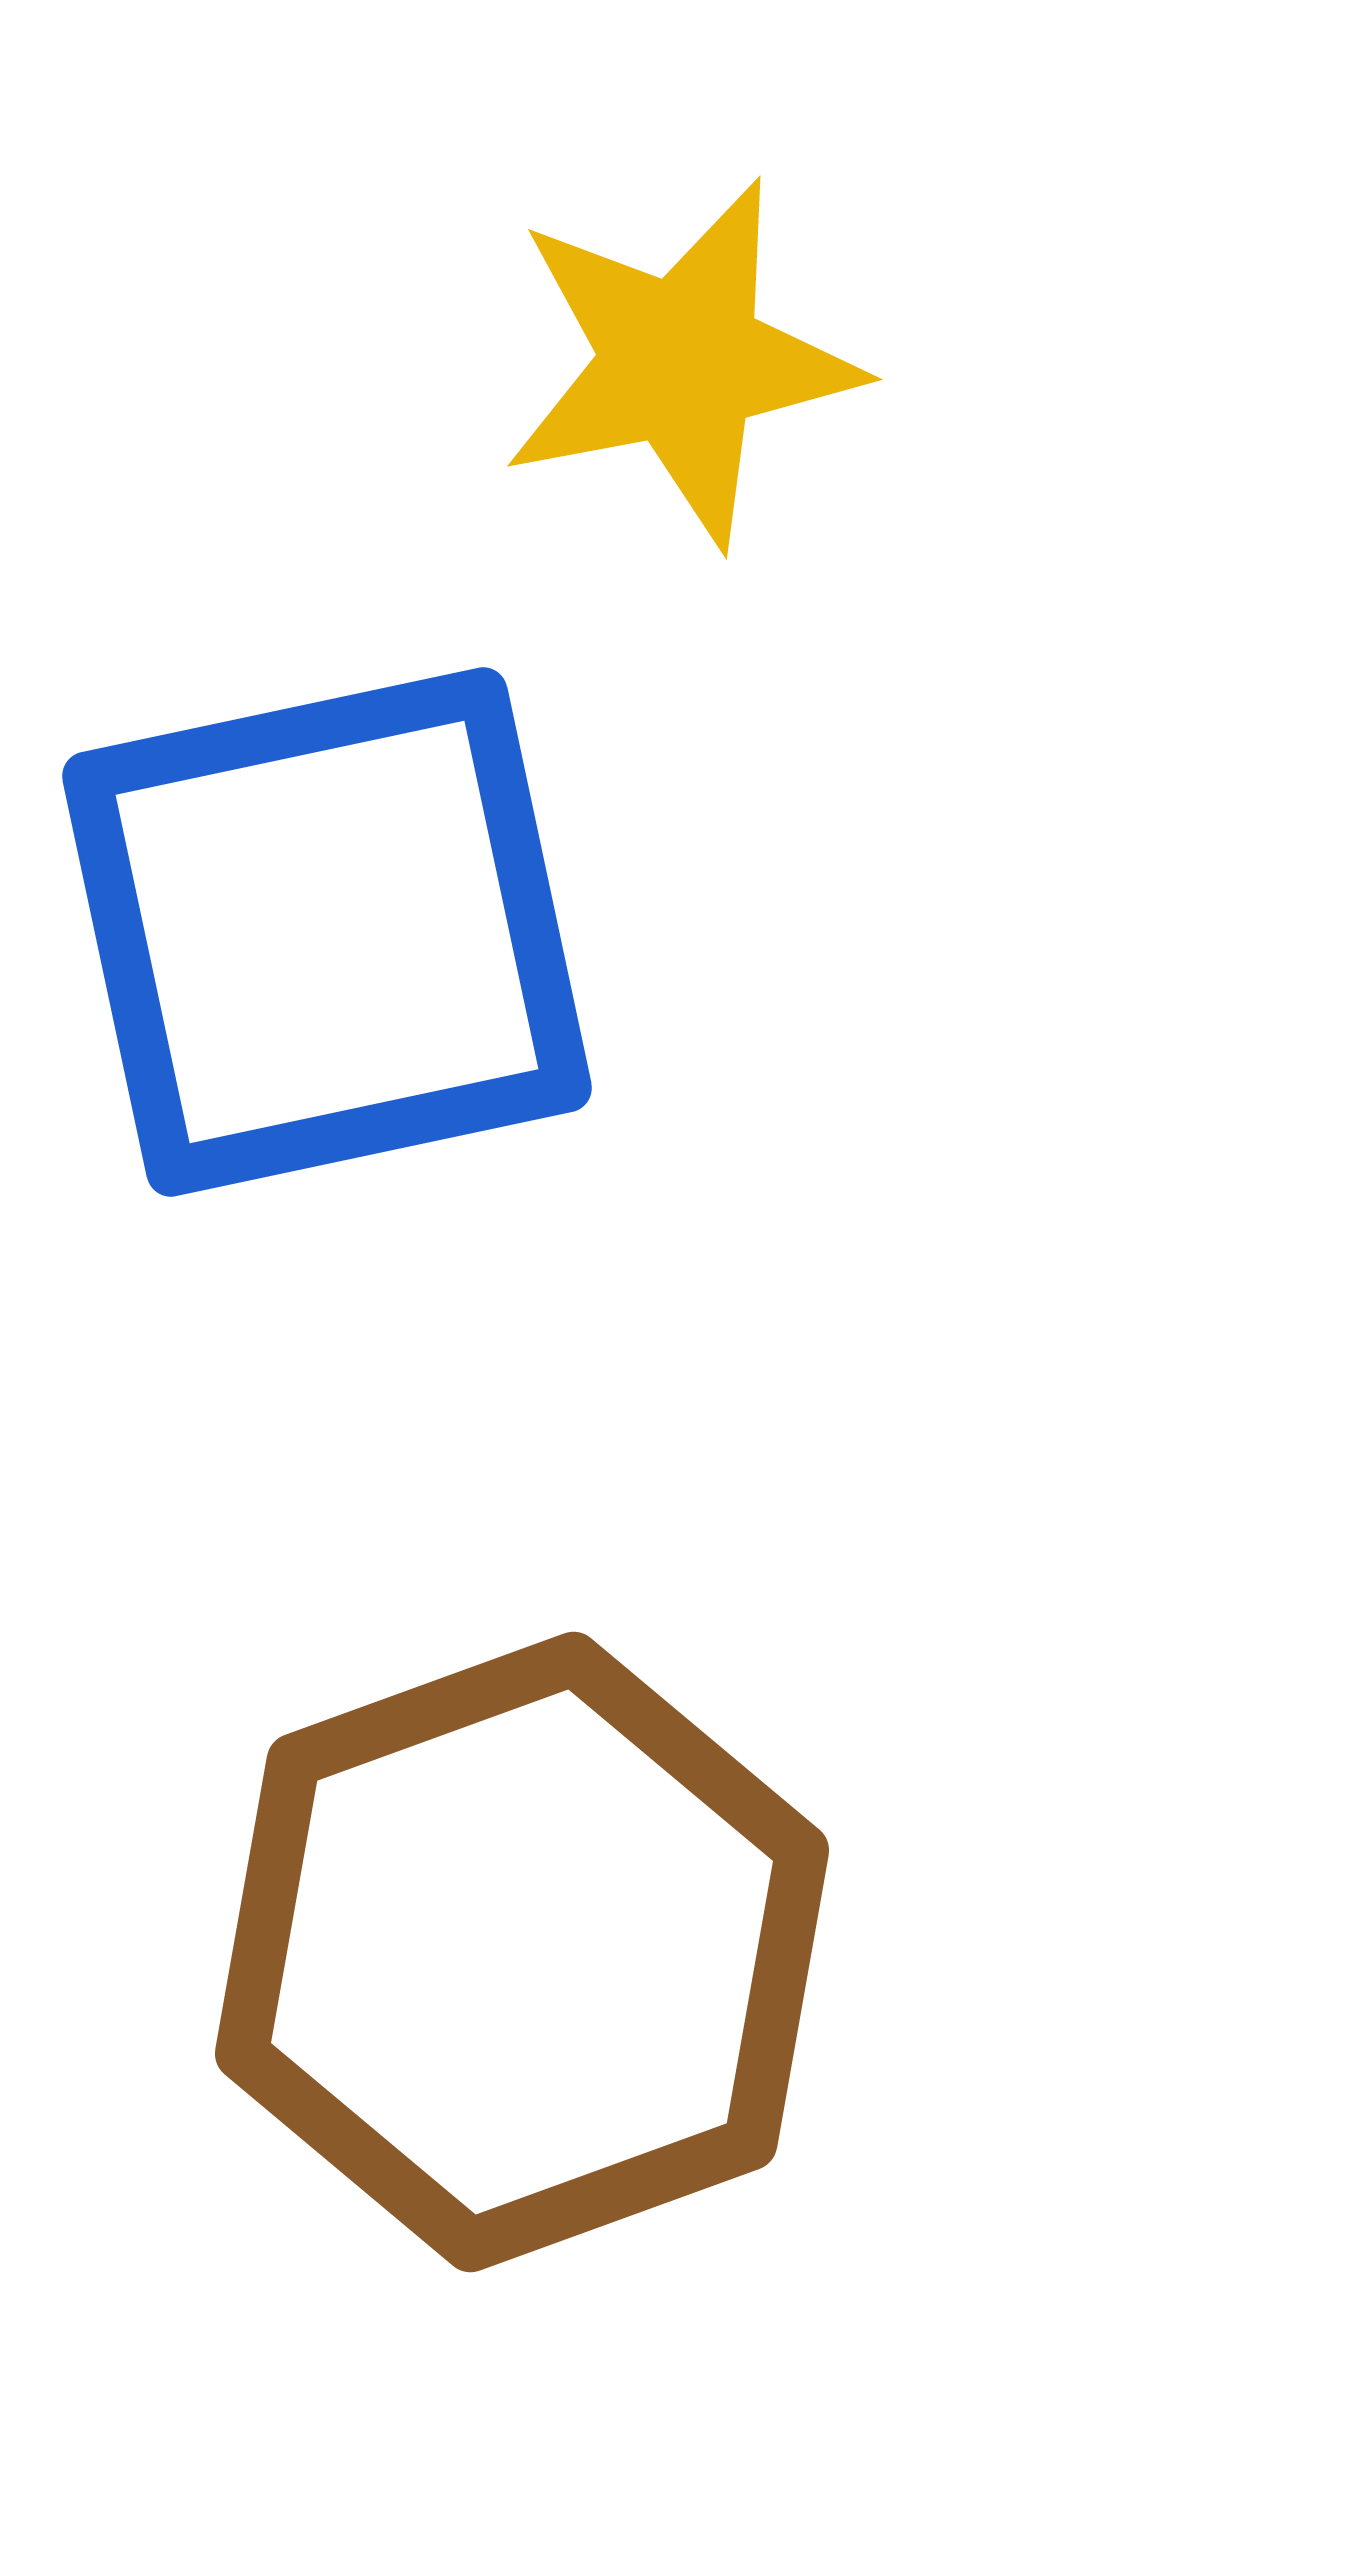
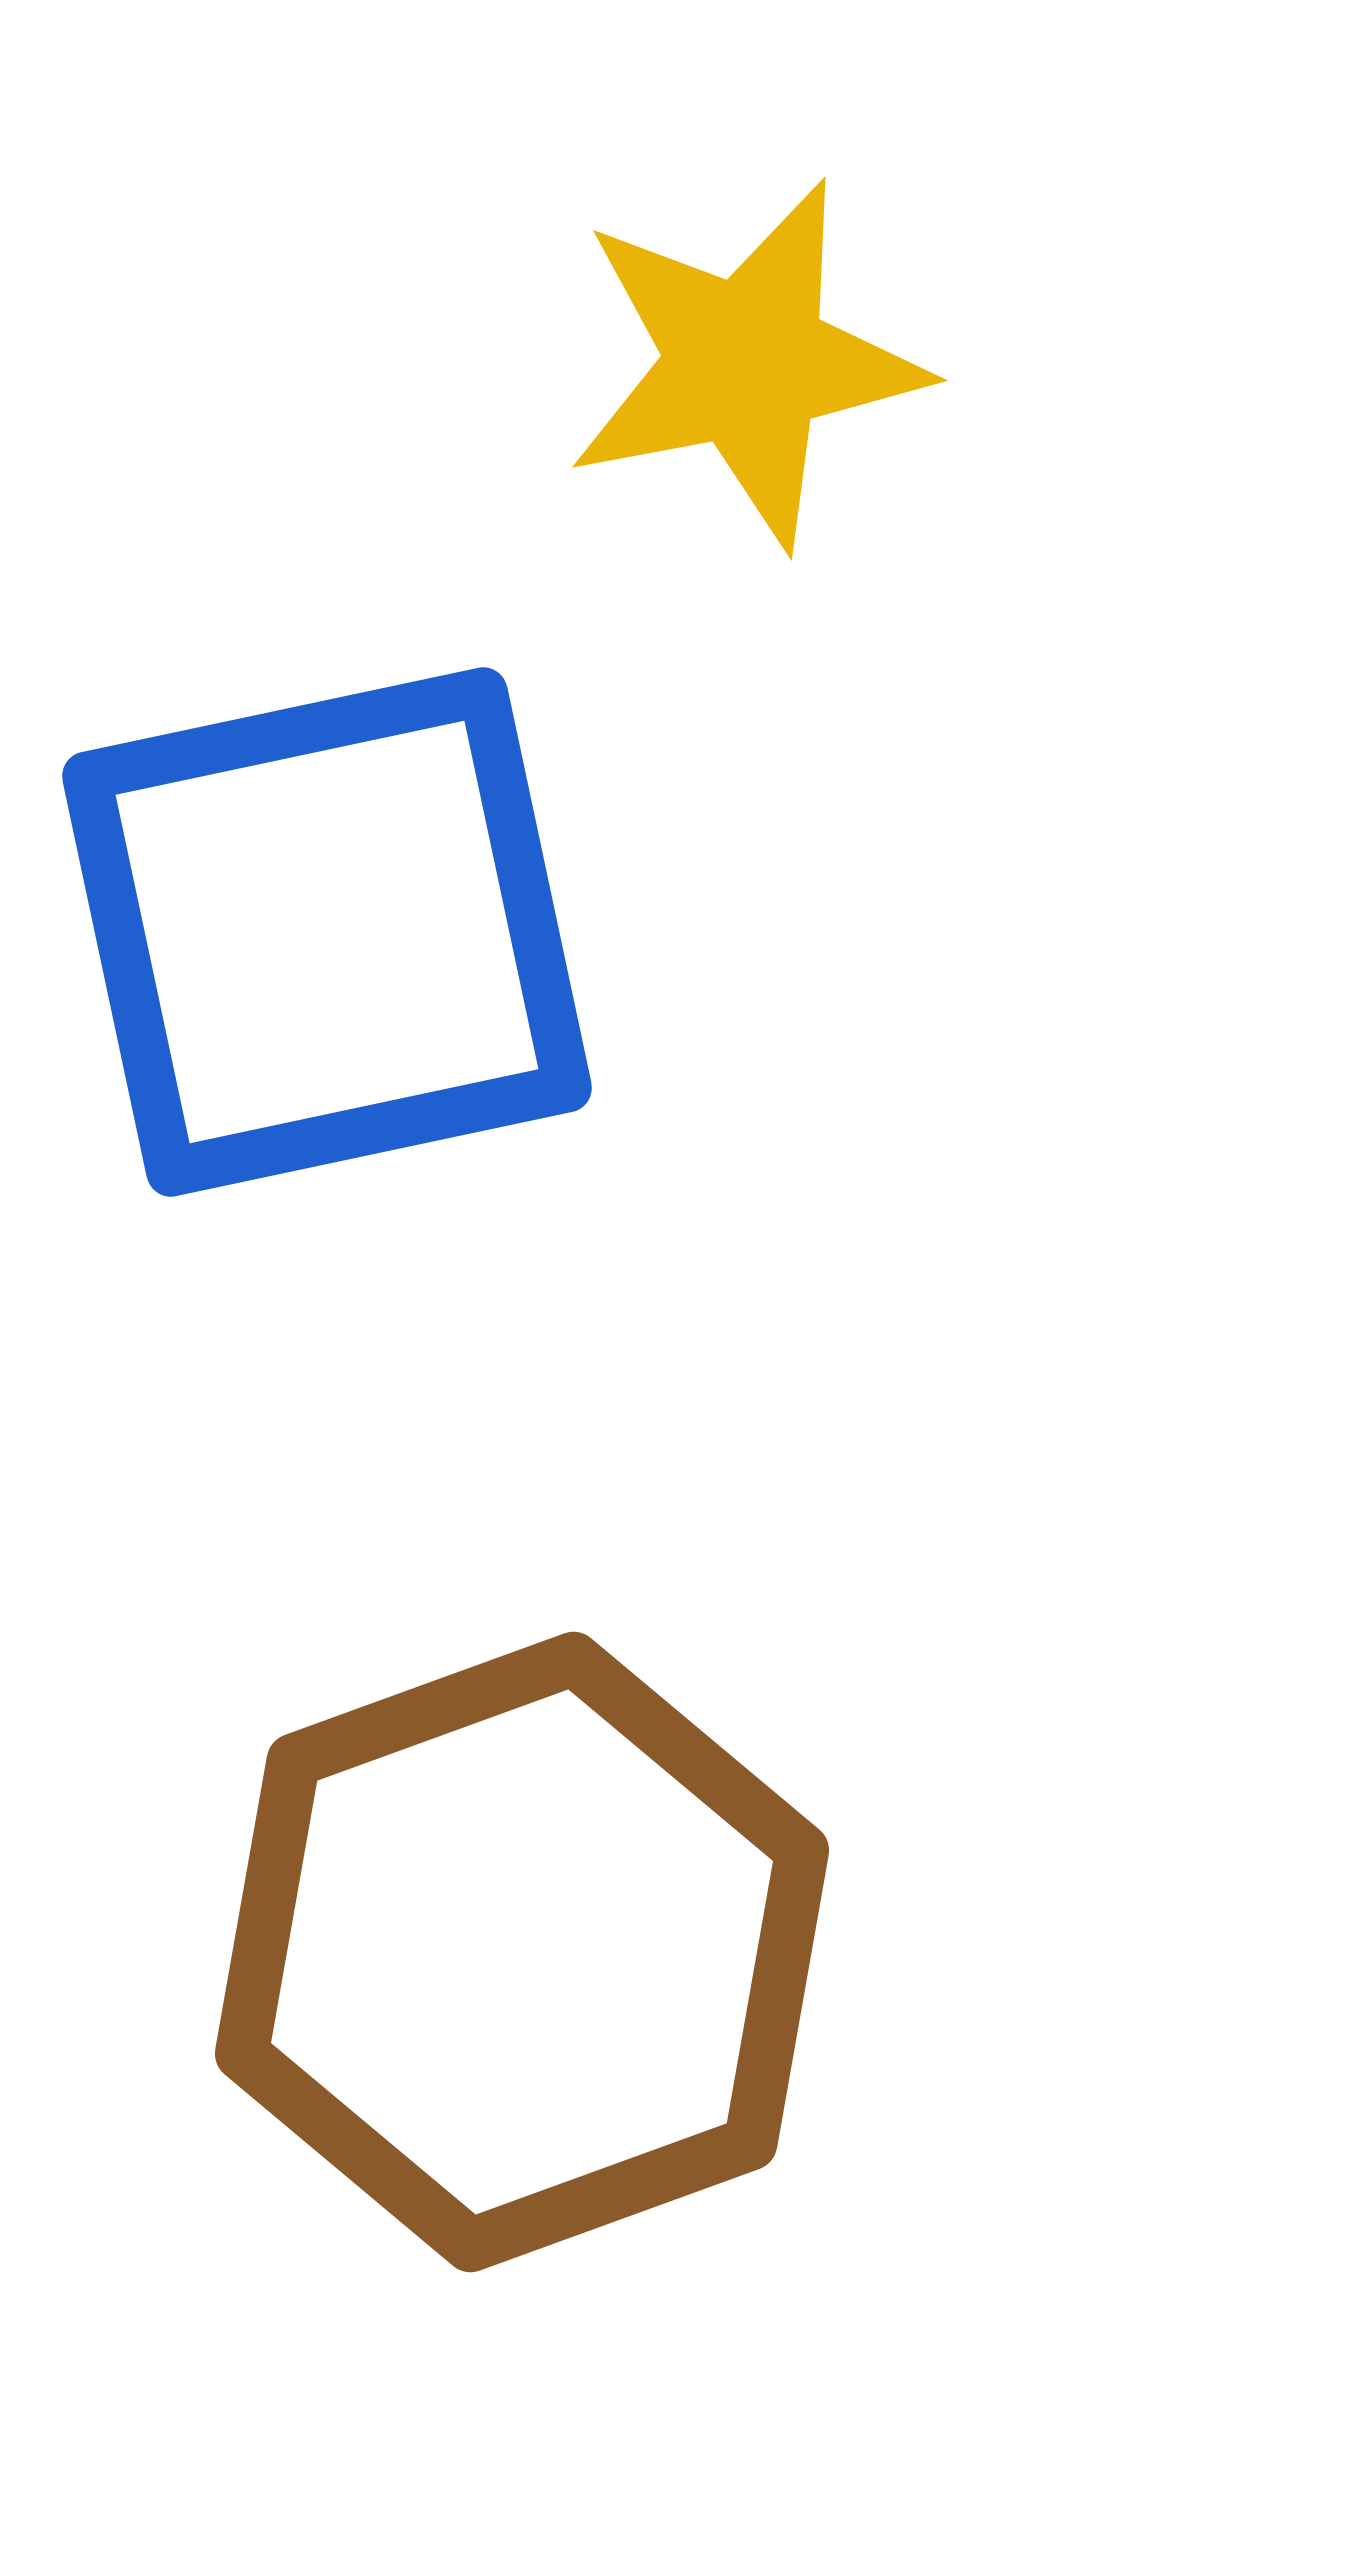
yellow star: moved 65 px right, 1 px down
